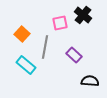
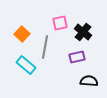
black cross: moved 17 px down
purple rectangle: moved 3 px right, 2 px down; rotated 56 degrees counterclockwise
black semicircle: moved 1 px left
